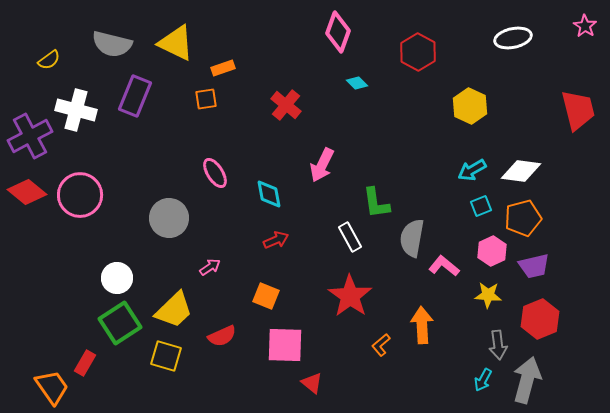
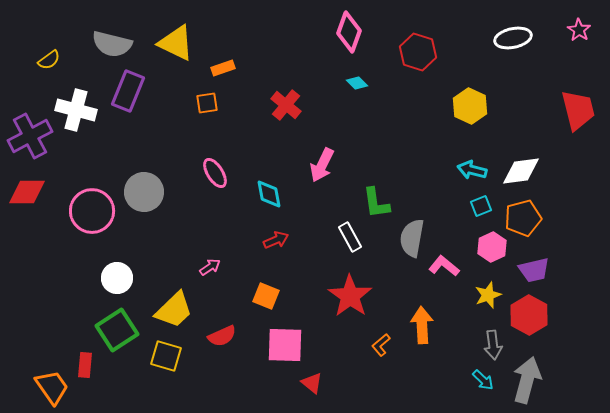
pink star at (585, 26): moved 6 px left, 4 px down
pink diamond at (338, 32): moved 11 px right
red hexagon at (418, 52): rotated 12 degrees counterclockwise
purple rectangle at (135, 96): moved 7 px left, 5 px up
orange square at (206, 99): moved 1 px right, 4 px down
cyan arrow at (472, 170): rotated 44 degrees clockwise
white diamond at (521, 171): rotated 15 degrees counterclockwise
red diamond at (27, 192): rotated 39 degrees counterclockwise
pink circle at (80, 195): moved 12 px right, 16 px down
gray circle at (169, 218): moved 25 px left, 26 px up
pink hexagon at (492, 251): moved 4 px up
purple trapezoid at (534, 266): moved 4 px down
yellow star at (488, 295): rotated 24 degrees counterclockwise
red hexagon at (540, 319): moved 11 px left, 4 px up; rotated 9 degrees counterclockwise
green square at (120, 323): moved 3 px left, 7 px down
gray arrow at (498, 345): moved 5 px left
red rectangle at (85, 363): moved 2 px down; rotated 25 degrees counterclockwise
cyan arrow at (483, 380): rotated 75 degrees counterclockwise
